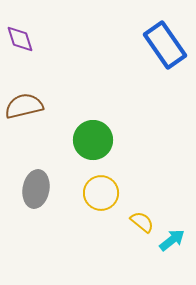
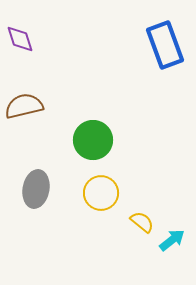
blue rectangle: rotated 15 degrees clockwise
